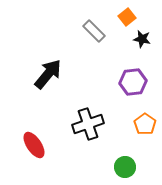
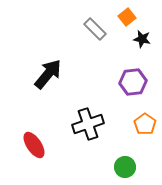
gray rectangle: moved 1 px right, 2 px up
